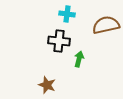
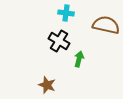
cyan cross: moved 1 px left, 1 px up
brown semicircle: rotated 24 degrees clockwise
black cross: rotated 25 degrees clockwise
